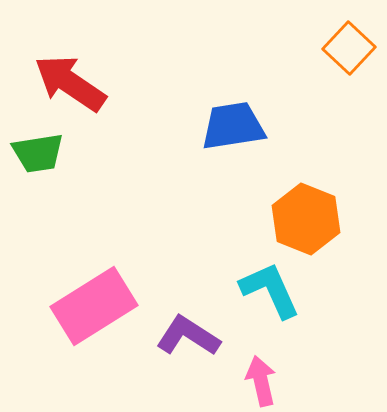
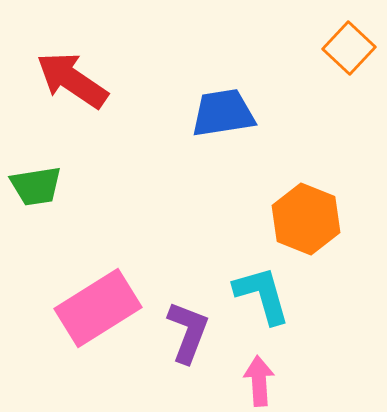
red arrow: moved 2 px right, 3 px up
blue trapezoid: moved 10 px left, 13 px up
green trapezoid: moved 2 px left, 33 px down
cyan L-shape: moved 8 px left, 5 px down; rotated 8 degrees clockwise
pink rectangle: moved 4 px right, 2 px down
purple L-shape: moved 4 px up; rotated 78 degrees clockwise
pink arrow: moved 2 px left; rotated 9 degrees clockwise
